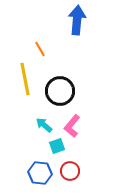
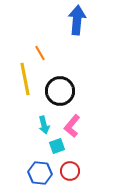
orange line: moved 4 px down
cyan arrow: rotated 144 degrees counterclockwise
